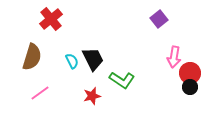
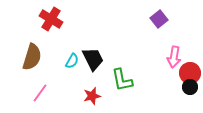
red cross: rotated 20 degrees counterclockwise
cyan semicircle: rotated 56 degrees clockwise
green L-shape: rotated 45 degrees clockwise
pink line: rotated 18 degrees counterclockwise
